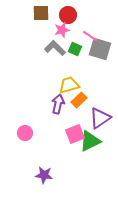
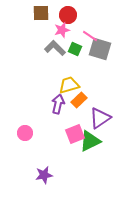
purple star: rotated 18 degrees counterclockwise
